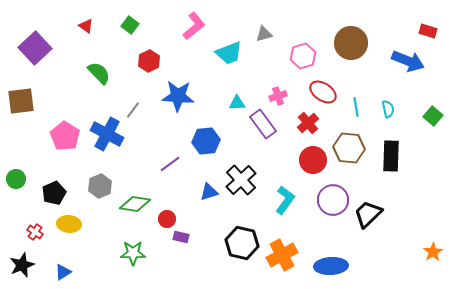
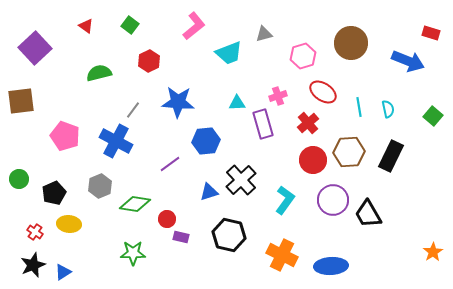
red rectangle at (428, 31): moved 3 px right, 2 px down
green semicircle at (99, 73): rotated 60 degrees counterclockwise
blue star at (178, 96): moved 6 px down
cyan line at (356, 107): moved 3 px right
purple rectangle at (263, 124): rotated 20 degrees clockwise
blue cross at (107, 134): moved 9 px right, 7 px down
pink pentagon at (65, 136): rotated 12 degrees counterclockwise
brown hexagon at (349, 148): moved 4 px down; rotated 8 degrees counterclockwise
black rectangle at (391, 156): rotated 24 degrees clockwise
green circle at (16, 179): moved 3 px right
black trapezoid at (368, 214): rotated 76 degrees counterclockwise
black hexagon at (242, 243): moved 13 px left, 8 px up
orange cross at (282, 255): rotated 36 degrees counterclockwise
black star at (22, 265): moved 11 px right
